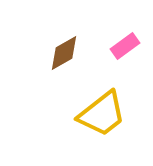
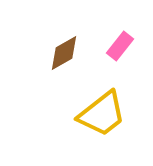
pink rectangle: moved 5 px left; rotated 16 degrees counterclockwise
